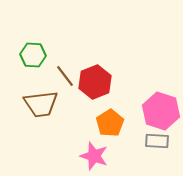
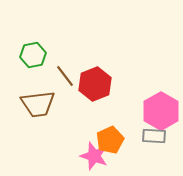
green hexagon: rotated 15 degrees counterclockwise
red hexagon: moved 2 px down
brown trapezoid: moved 3 px left
pink hexagon: rotated 12 degrees clockwise
orange pentagon: moved 17 px down; rotated 8 degrees clockwise
gray rectangle: moved 3 px left, 5 px up
